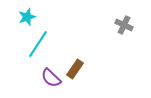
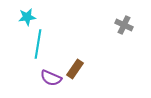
cyan star: rotated 12 degrees clockwise
cyan line: rotated 24 degrees counterclockwise
purple semicircle: rotated 20 degrees counterclockwise
